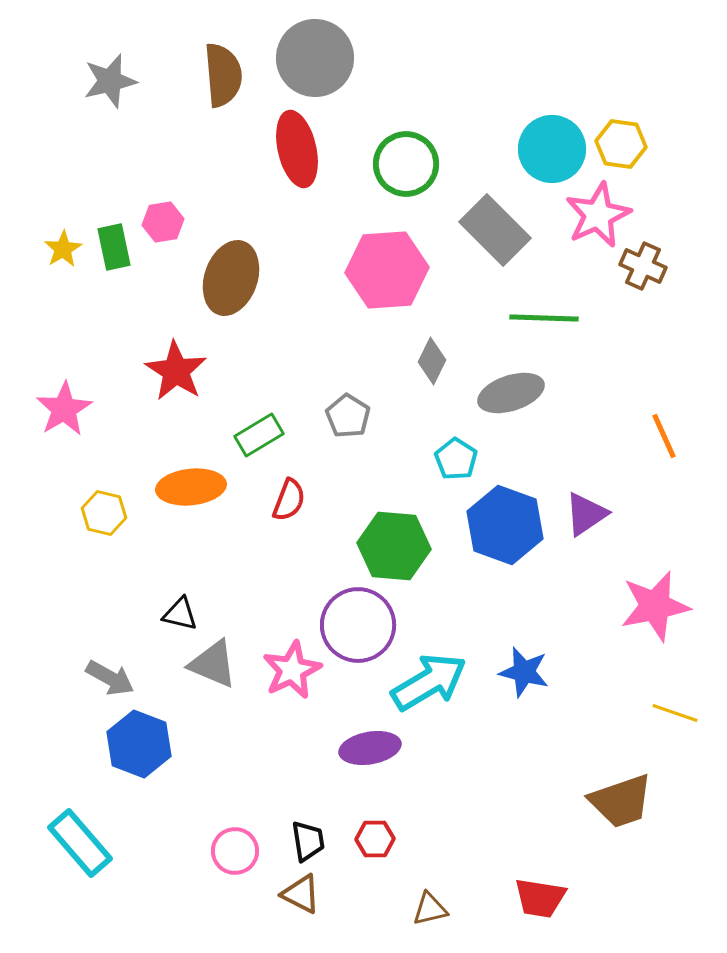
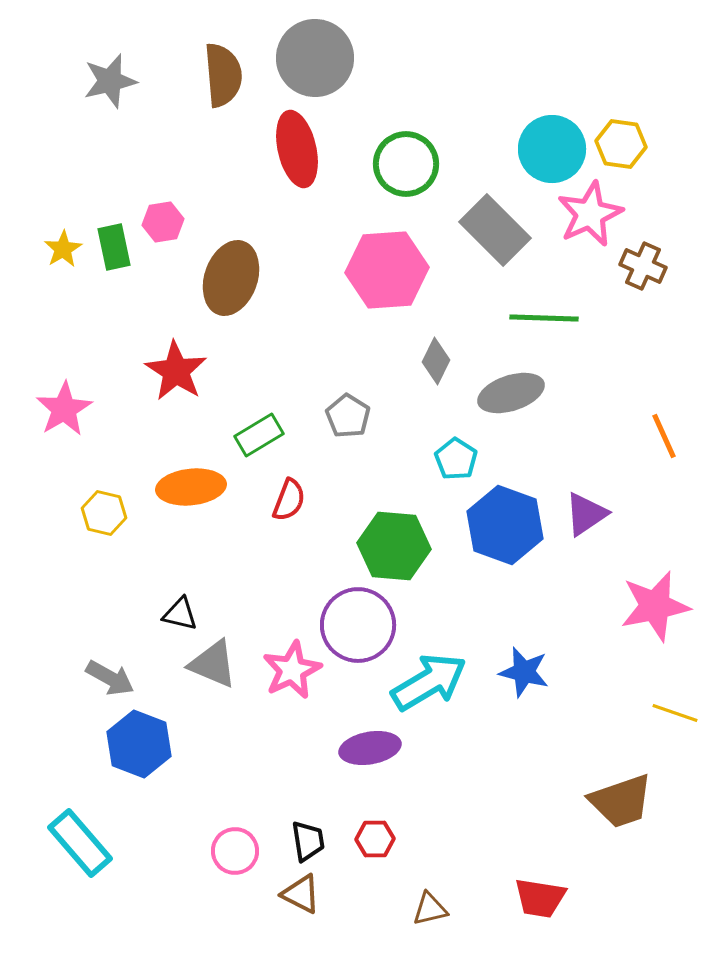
pink star at (598, 215): moved 8 px left, 1 px up
gray diamond at (432, 361): moved 4 px right
